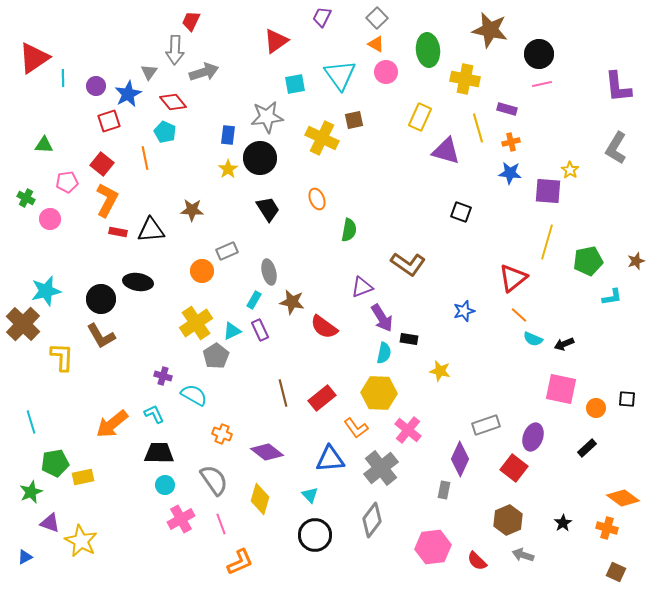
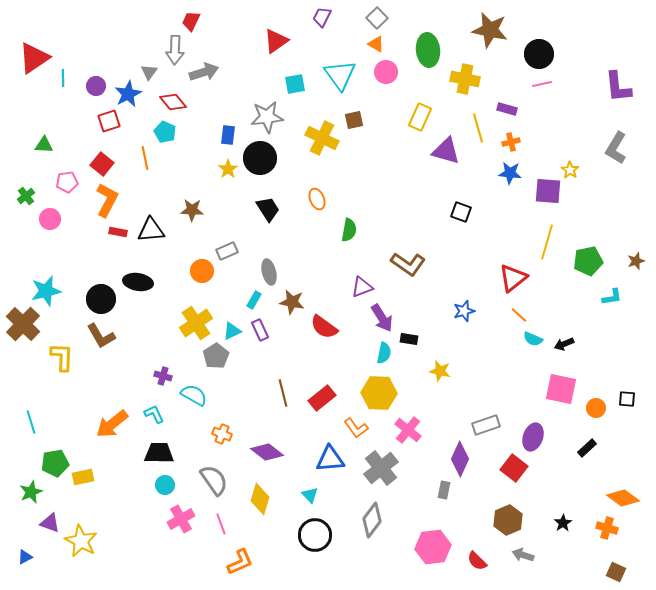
green cross at (26, 198): moved 2 px up; rotated 24 degrees clockwise
